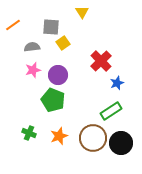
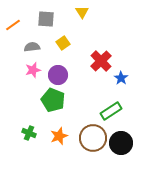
gray square: moved 5 px left, 8 px up
blue star: moved 4 px right, 5 px up; rotated 16 degrees counterclockwise
